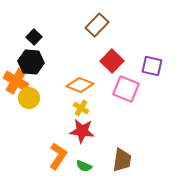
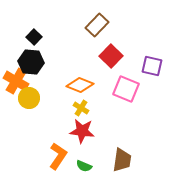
red square: moved 1 px left, 5 px up
